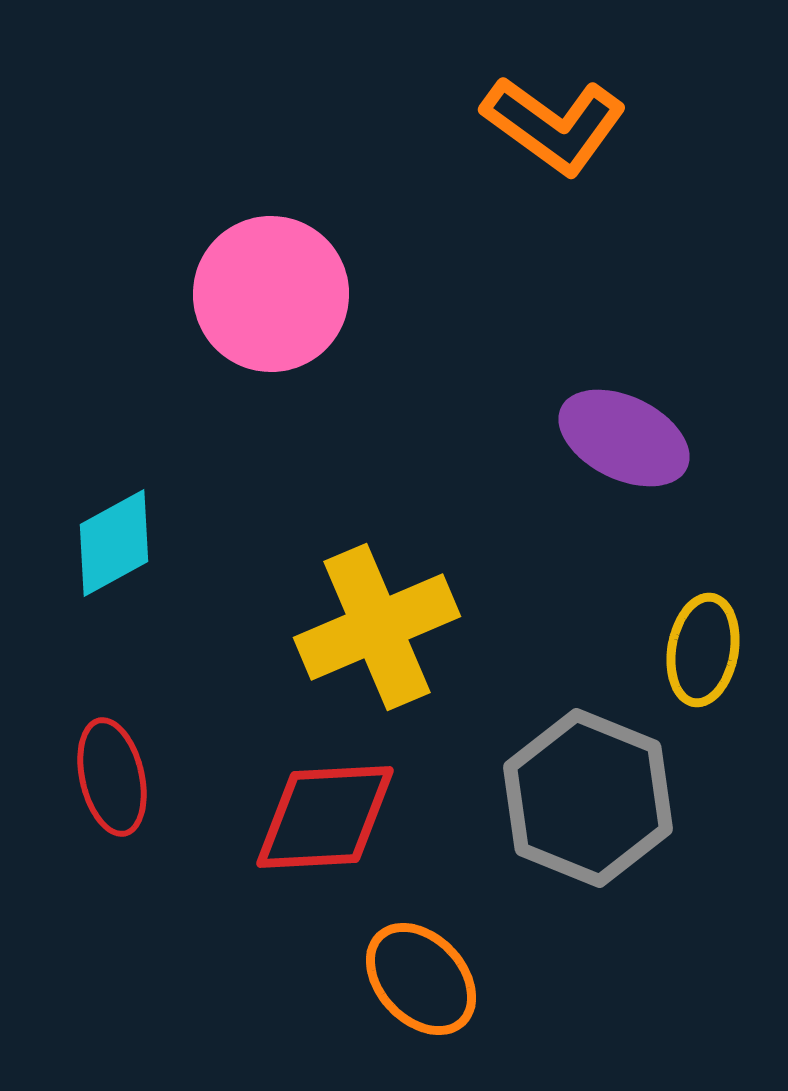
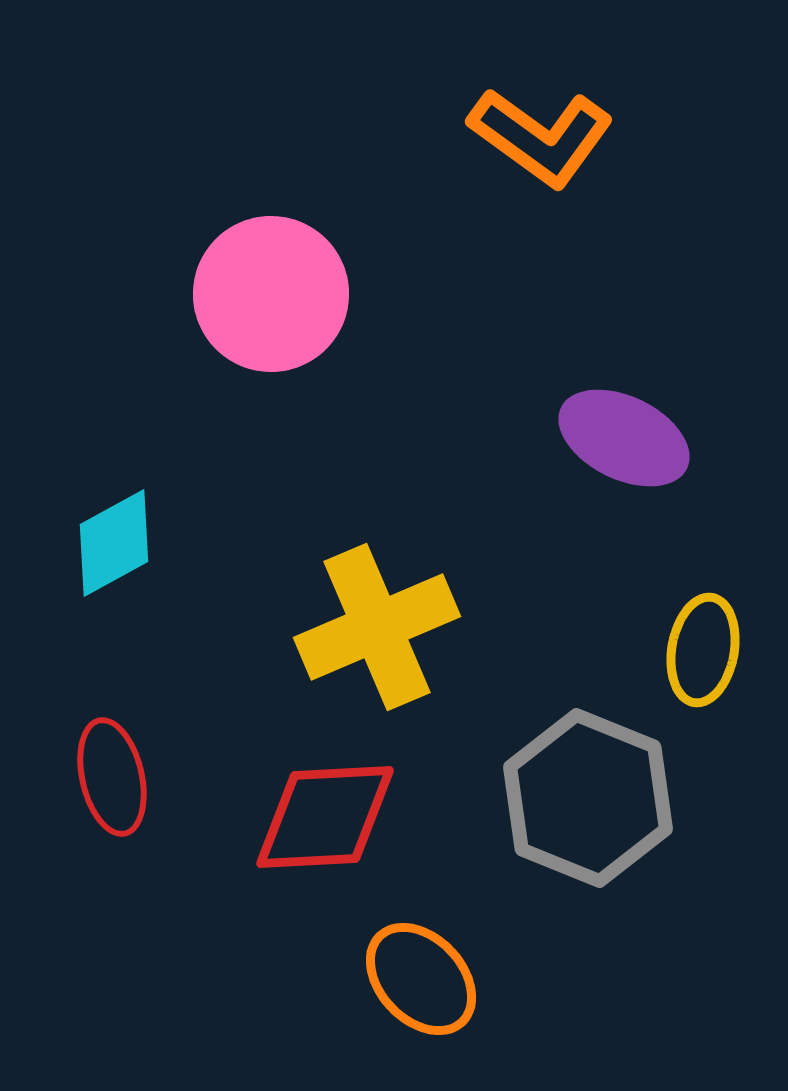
orange L-shape: moved 13 px left, 12 px down
